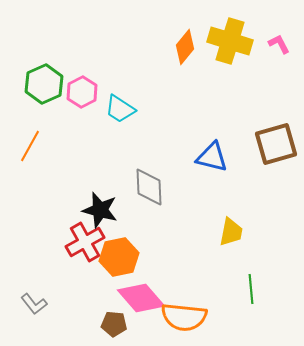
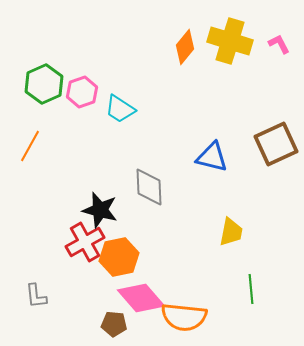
pink hexagon: rotated 8 degrees clockwise
brown square: rotated 9 degrees counterclockwise
gray L-shape: moved 2 px right, 8 px up; rotated 32 degrees clockwise
